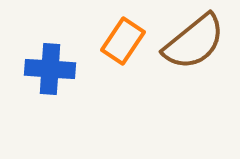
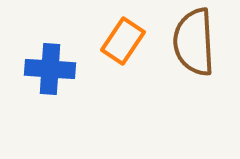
brown semicircle: rotated 126 degrees clockwise
